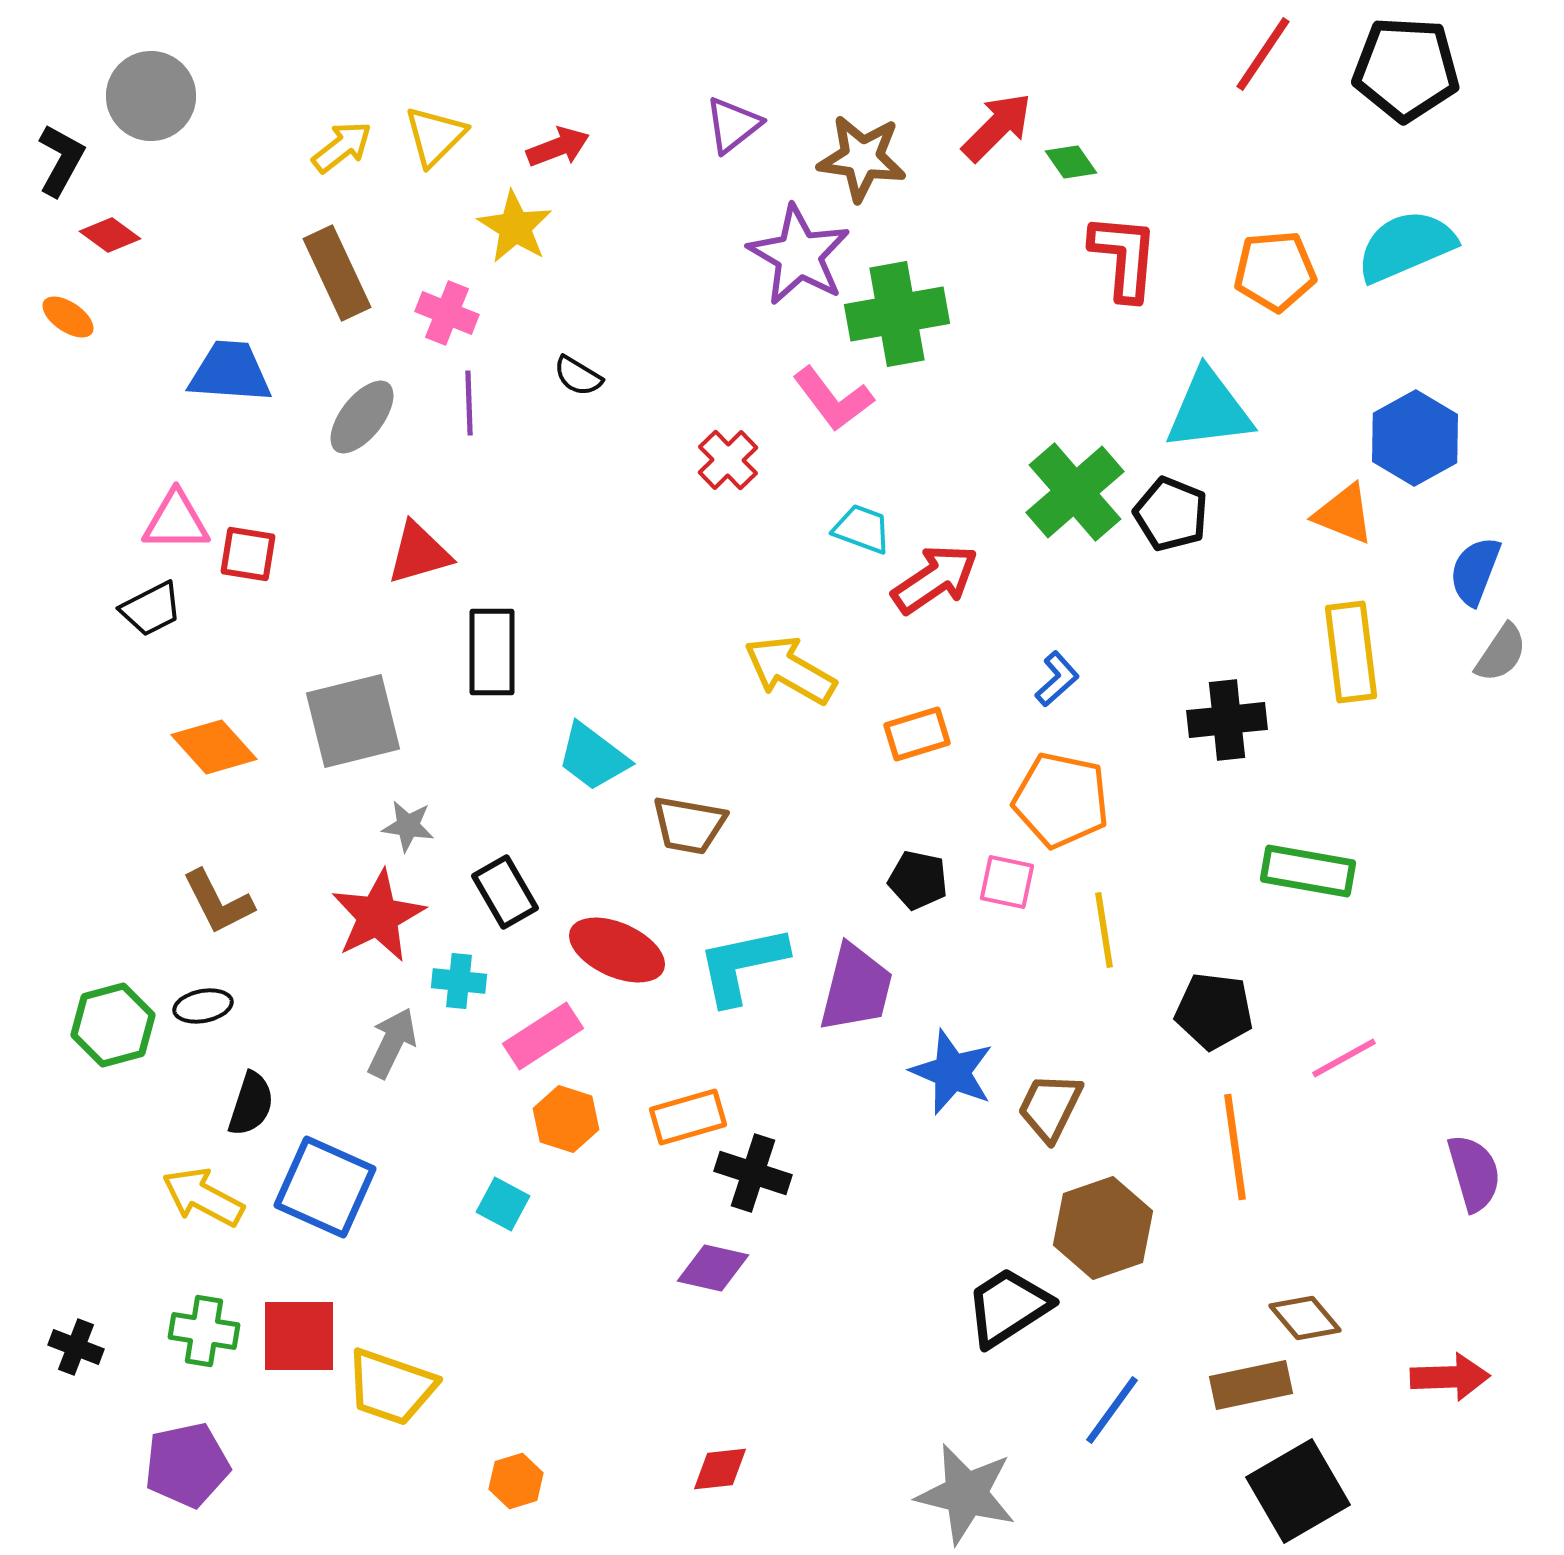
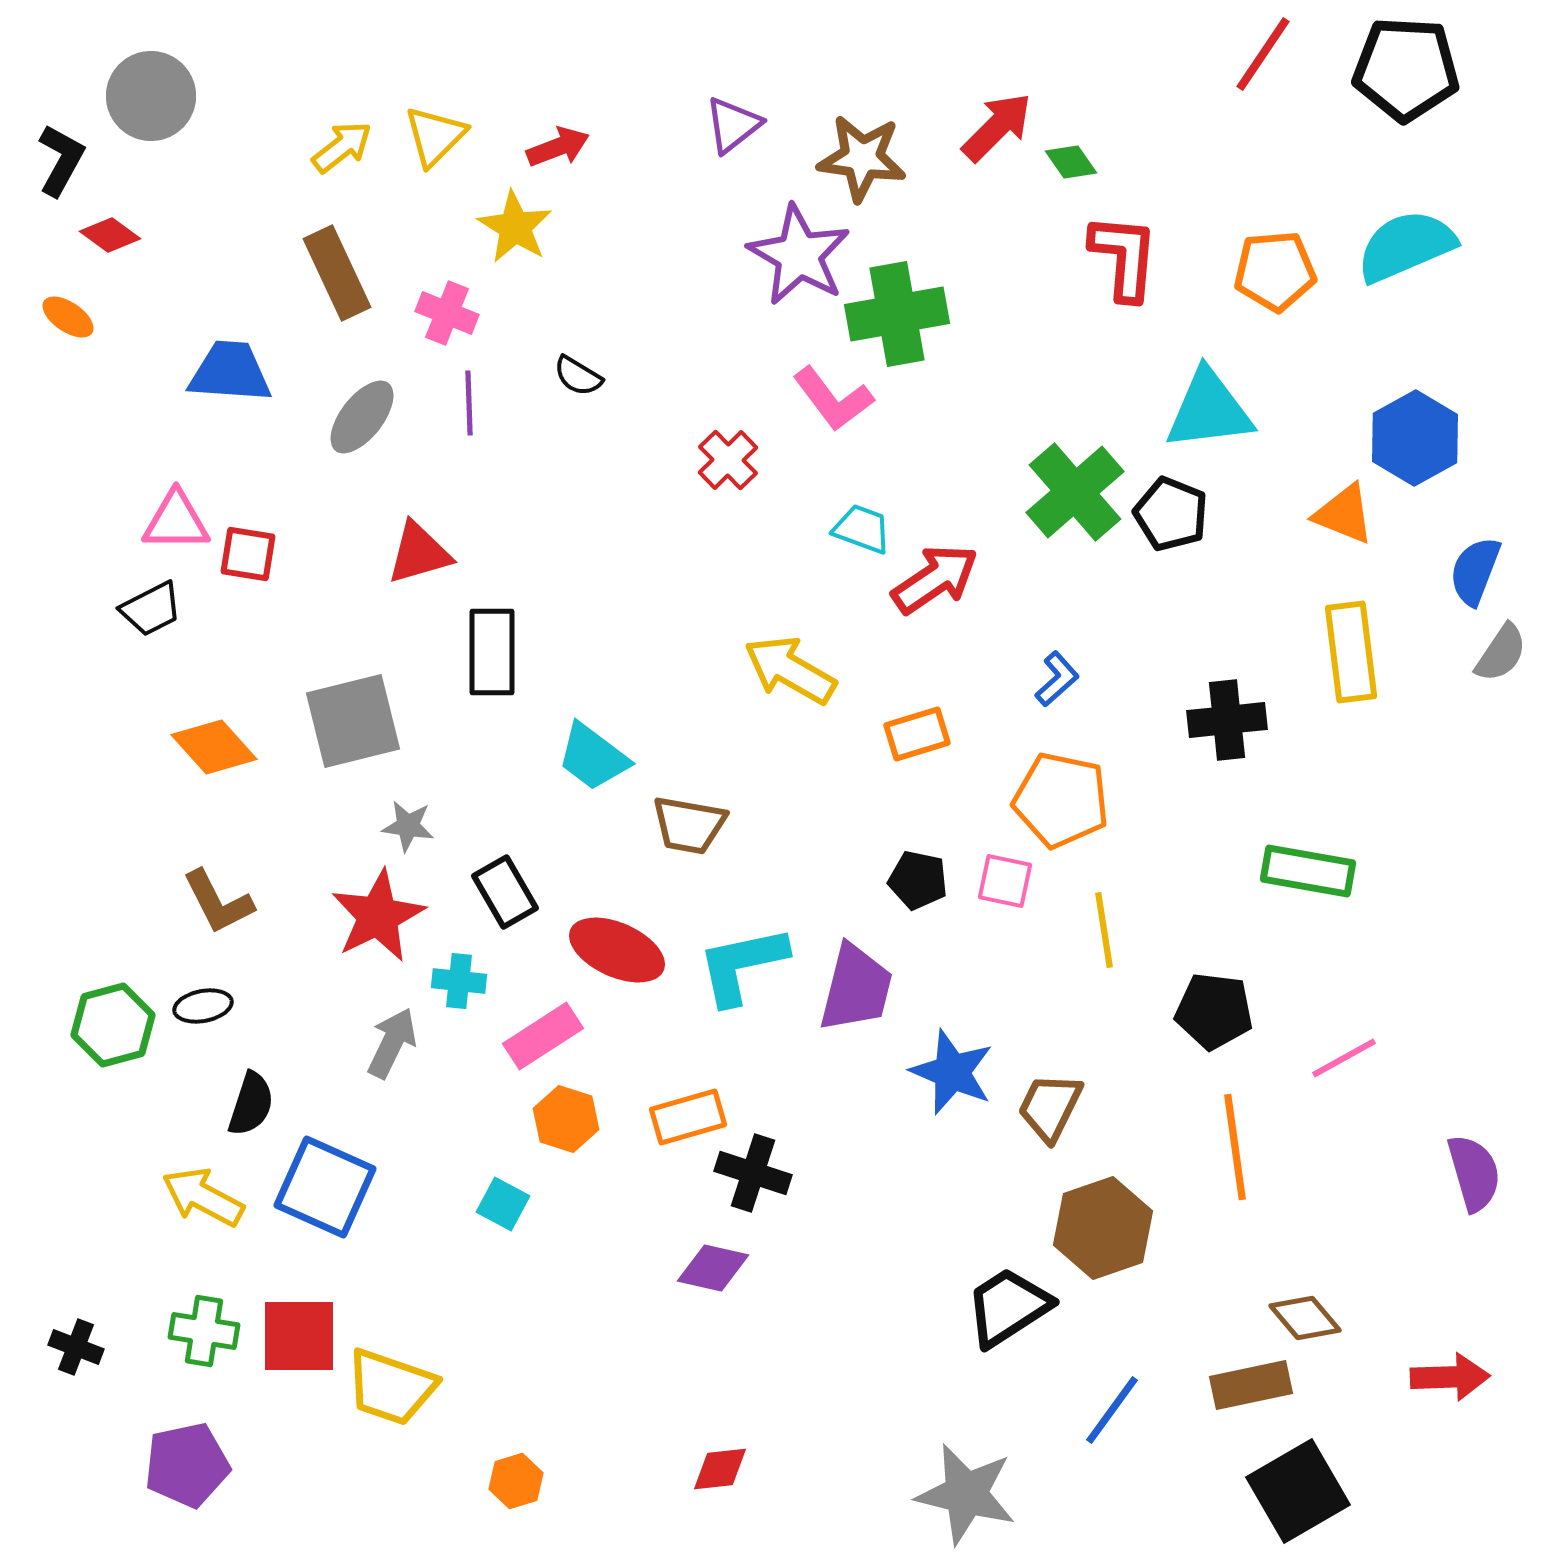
pink square at (1007, 882): moved 2 px left, 1 px up
